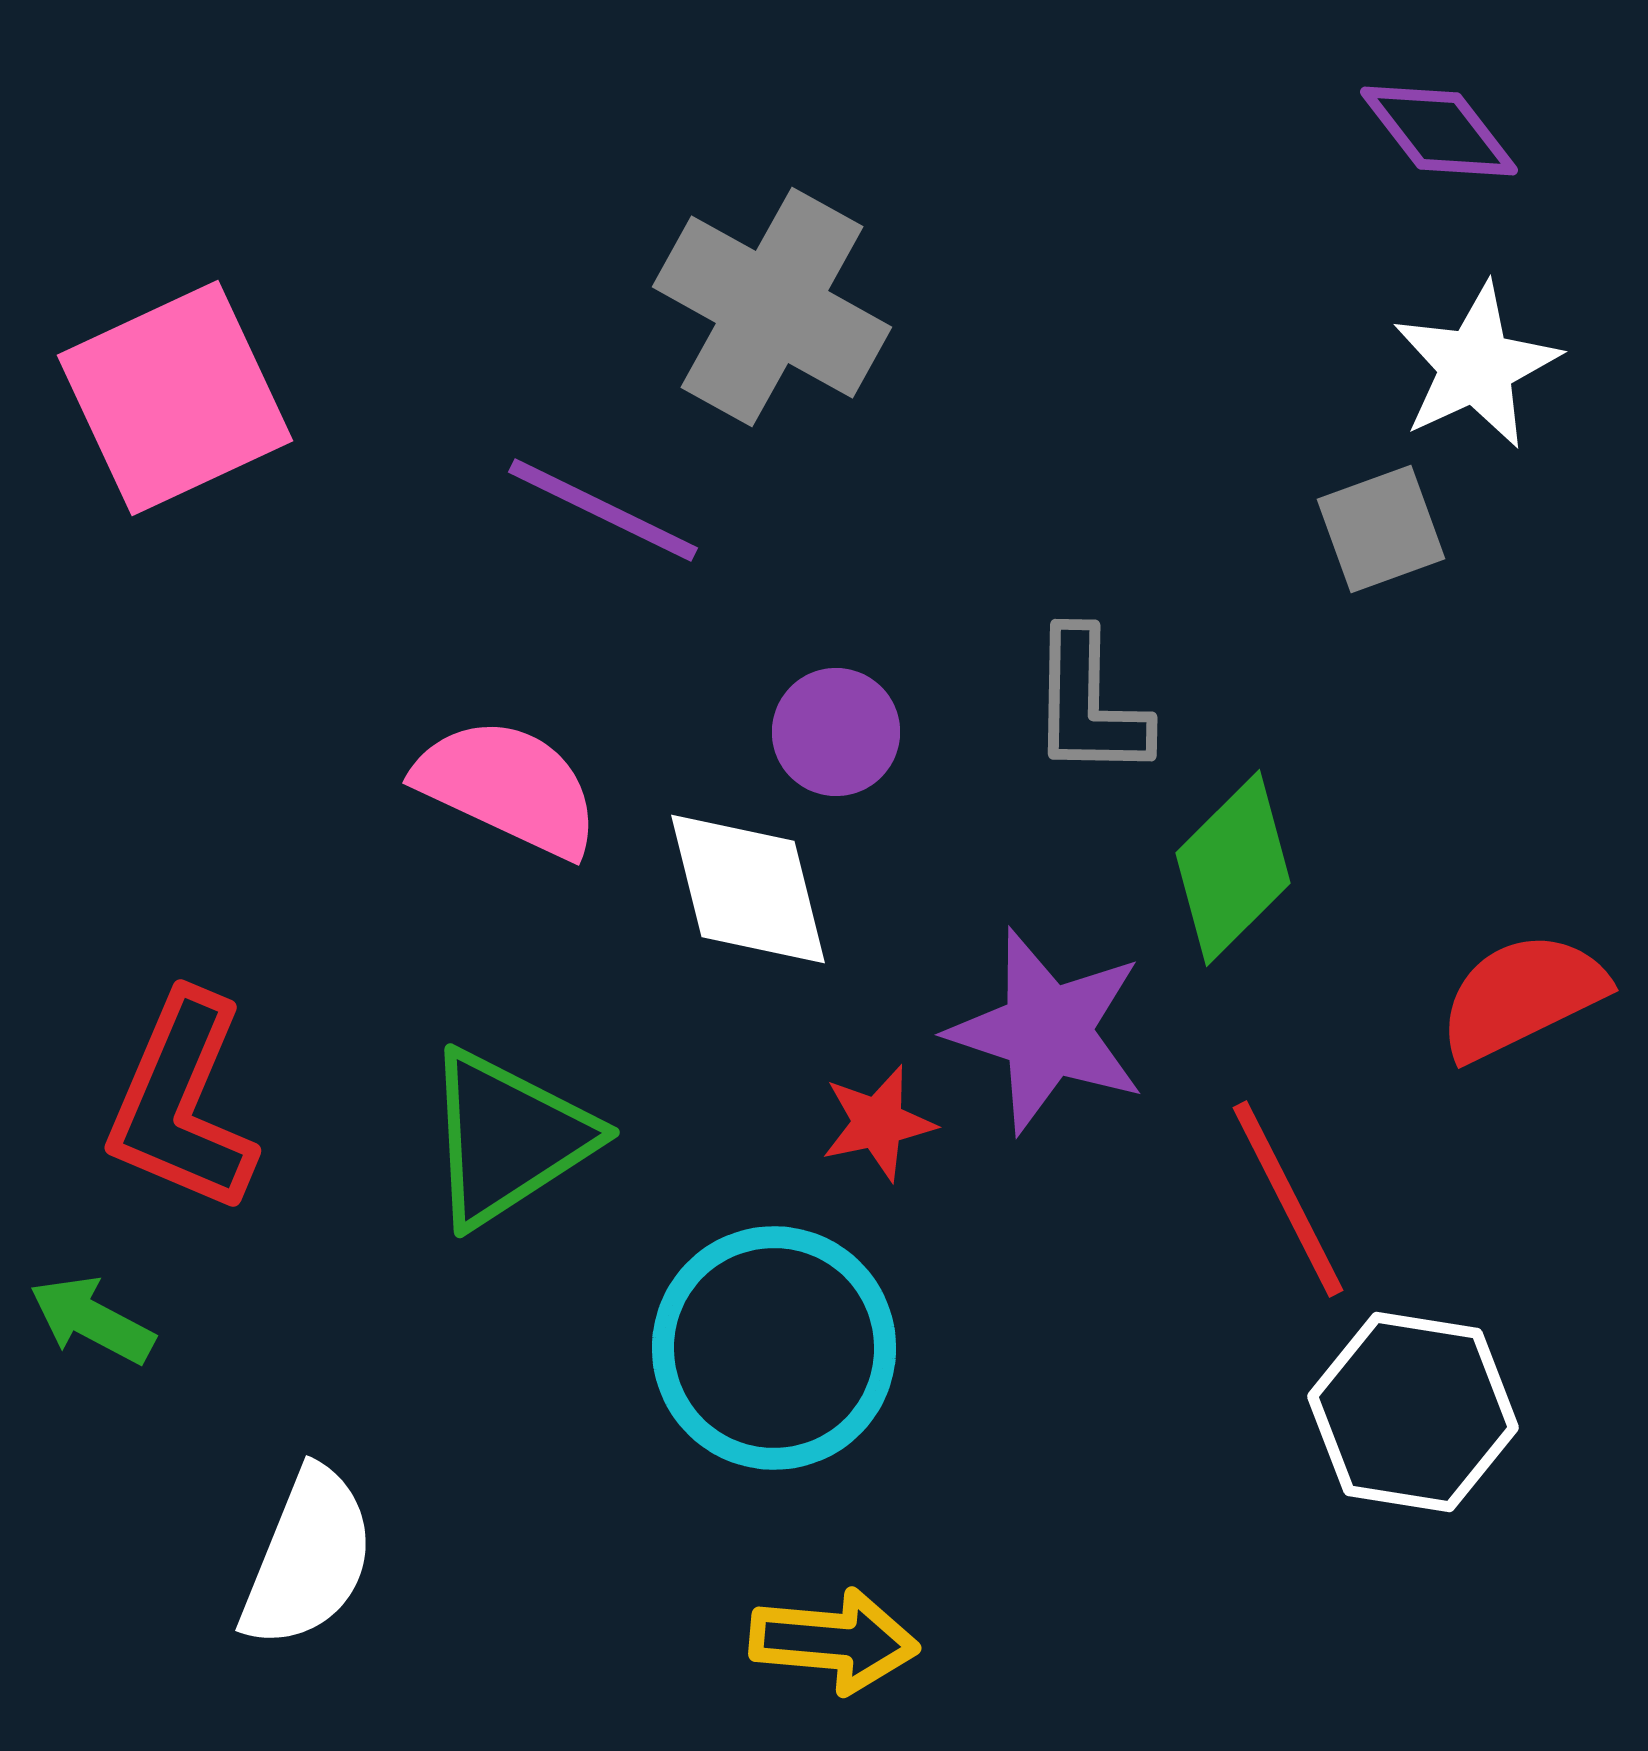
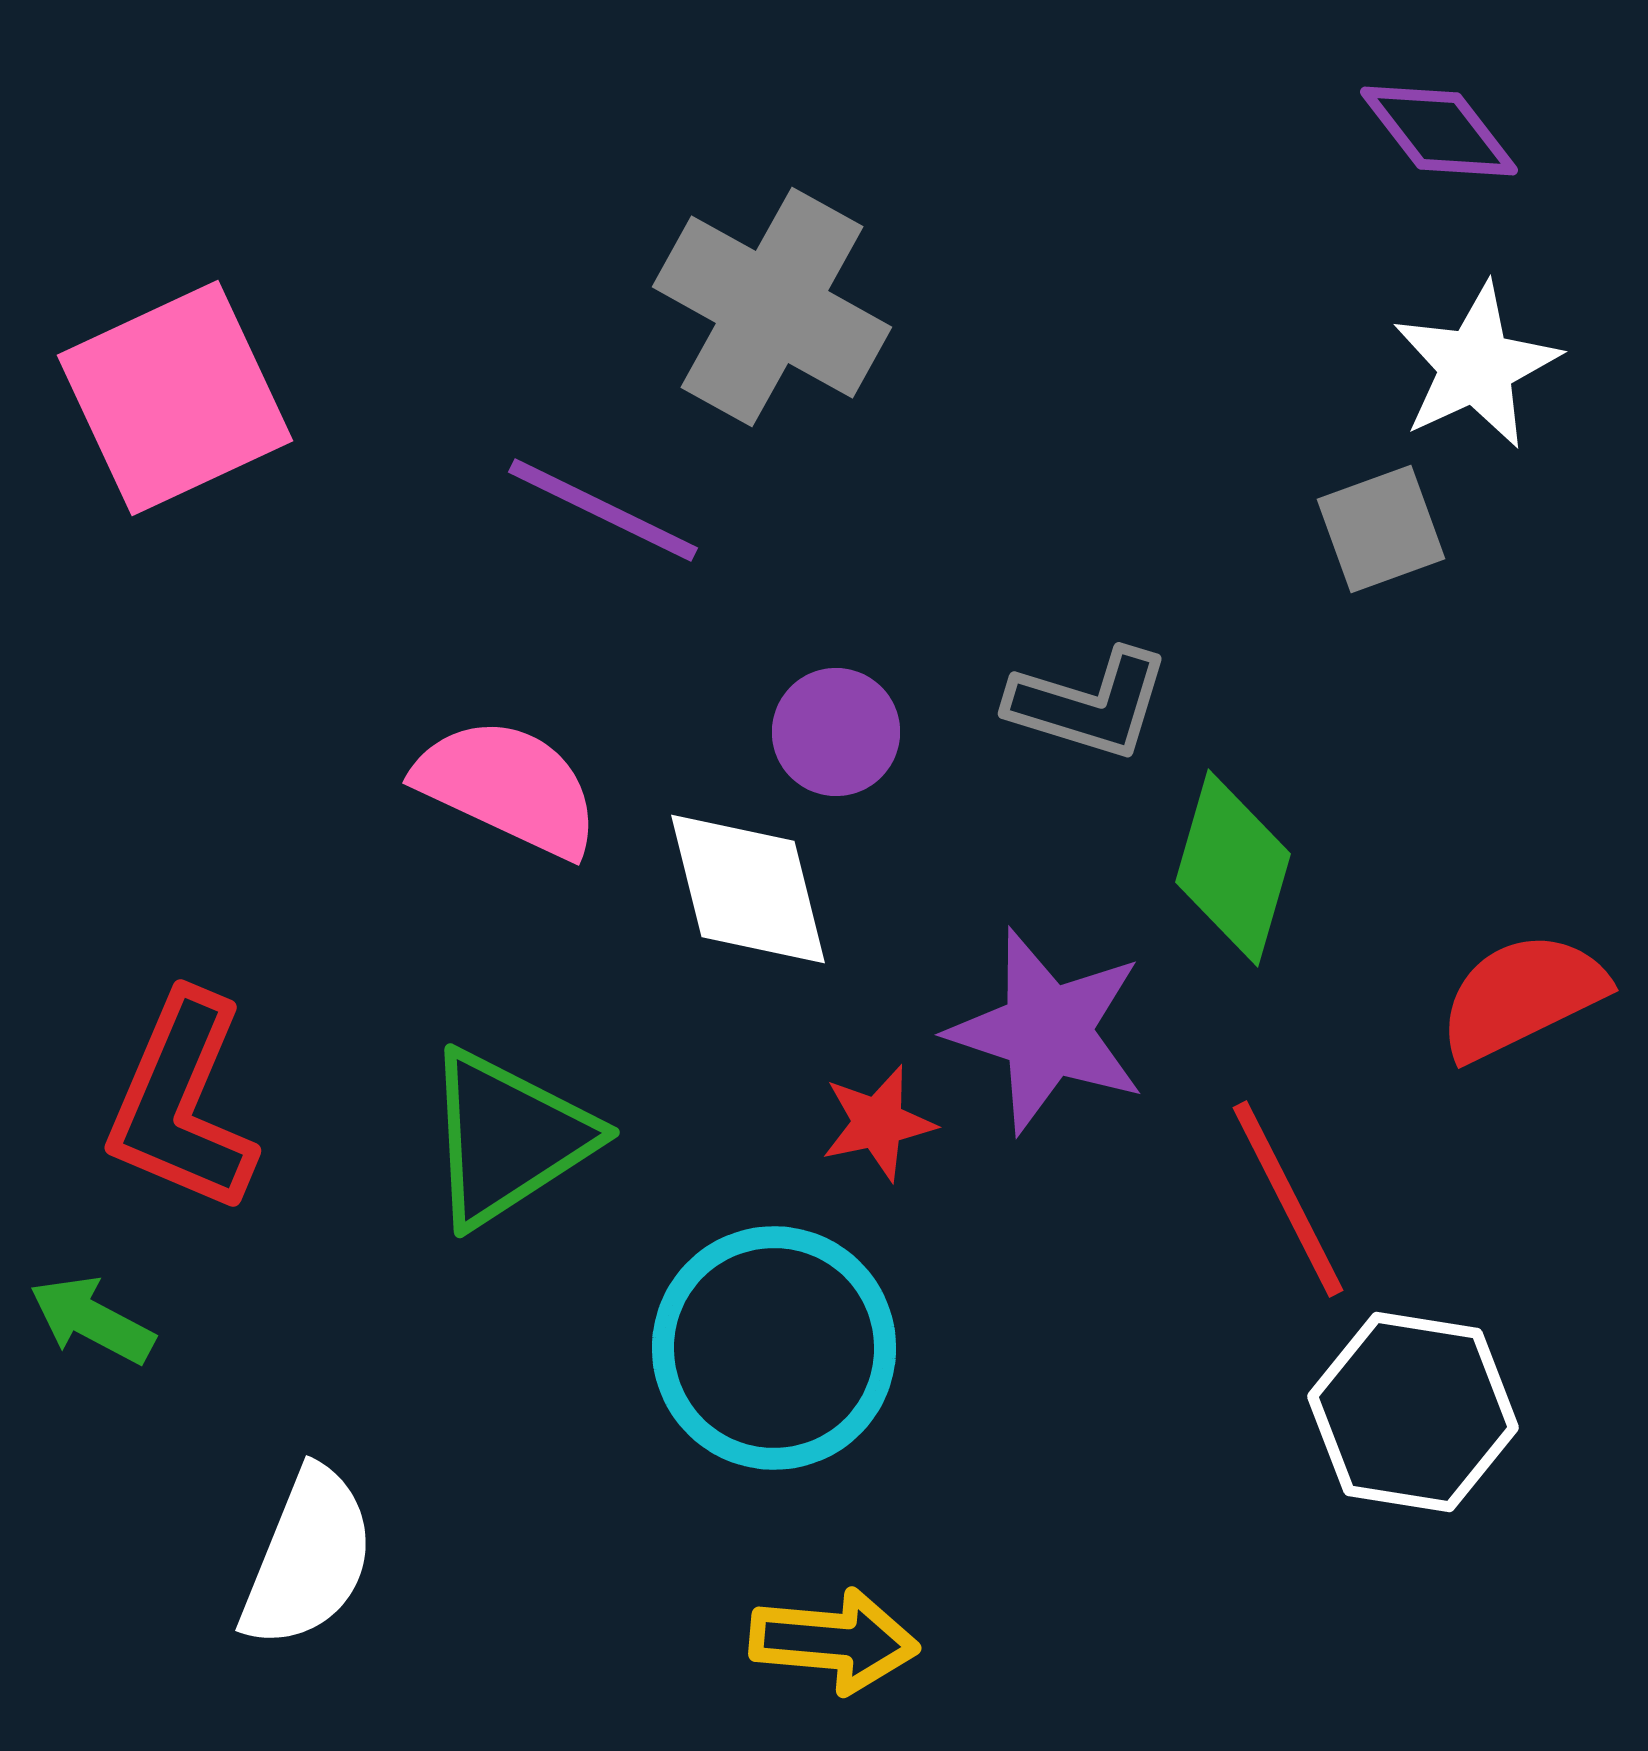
gray L-shape: rotated 74 degrees counterclockwise
green diamond: rotated 29 degrees counterclockwise
